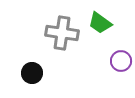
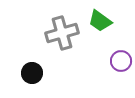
green trapezoid: moved 2 px up
gray cross: rotated 24 degrees counterclockwise
